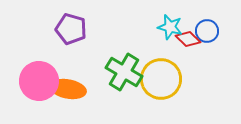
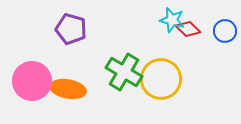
cyan star: moved 2 px right, 7 px up
blue circle: moved 18 px right
red diamond: moved 10 px up
pink circle: moved 7 px left
